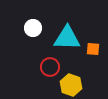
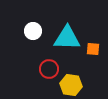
white circle: moved 3 px down
red circle: moved 1 px left, 2 px down
yellow hexagon: rotated 10 degrees counterclockwise
